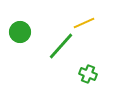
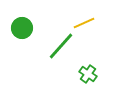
green circle: moved 2 px right, 4 px up
green cross: rotated 12 degrees clockwise
